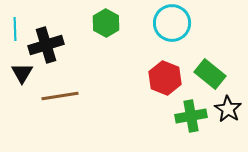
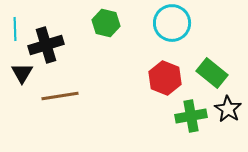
green hexagon: rotated 16 degrees counterclockwise
green rectangle: moved 2 px right, 1 px up
